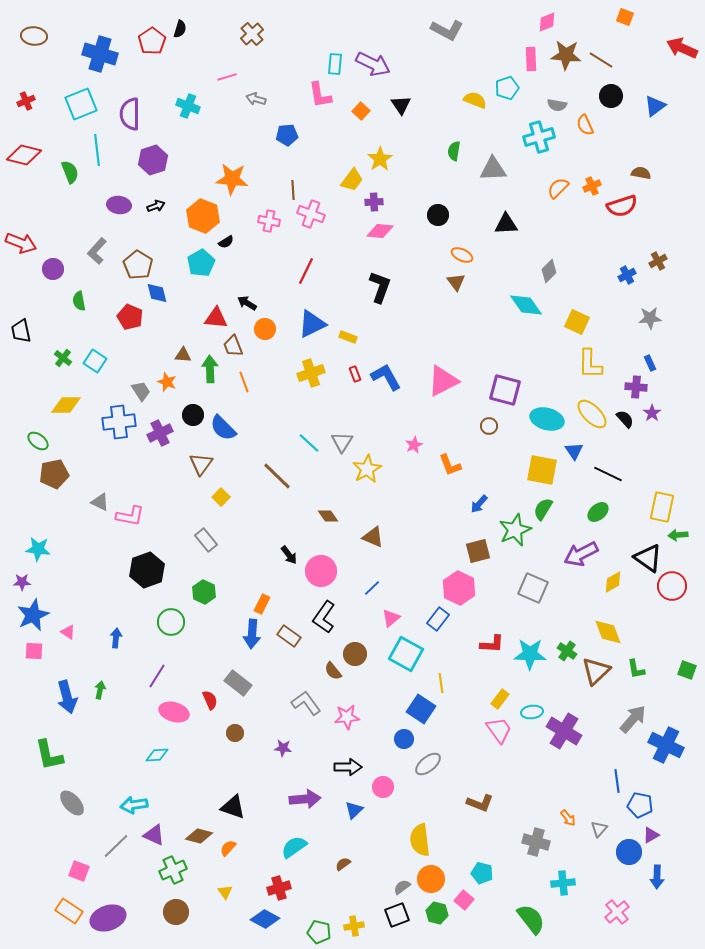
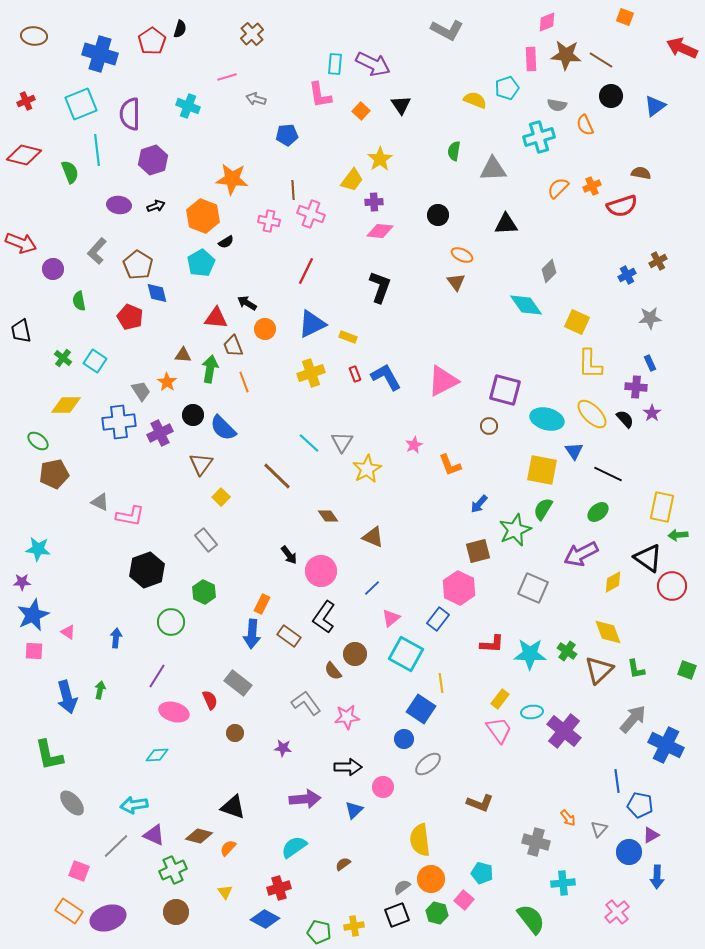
green arrow at (210, 369): rotated 12 degrees clockwise
orange star at (167, 382): rotated 12 degrees clockwise
brown triangle at (596, 671): moved 3 px right, 1 px up
purple cross at (564, 731): rotated 8 degrees clockwise
